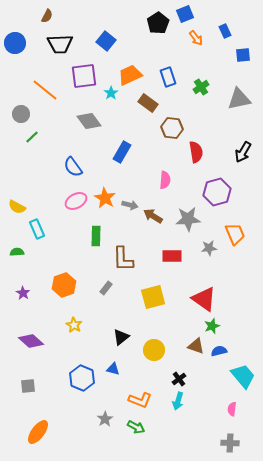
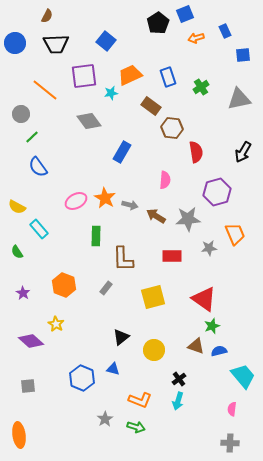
orange arrow at (196, 38): rotated 112 degrees clockwise
black trapezoid at (60, 44): moved 4 px left
cyan star at (111, 93): rotated 24 degrees clockwise
brown rectangle at (148, 103): moved 3 px right, 3 px down
blue semicircle at (73, 167): moved 35 px left
brown arrow at (153, 216): moved 3 px right
cyan rectangle at (37, 229): moved 2 px right; rotated 18 degrees counterclockwise
green semicircle at (17, 252): rotated 120 degrees counterclockwise
orange hexagon at (64, 285): rotated 20 degrees counterclockwise
yellow star at (74, 325): moved 18 px left, 1 px up
green arrow at (136, 427): rotated 12 degrees counterclockwise
orange ellipse at (38, 432): moved 19 px left, 3 px down; rotated 45 degrees counterclockwise
